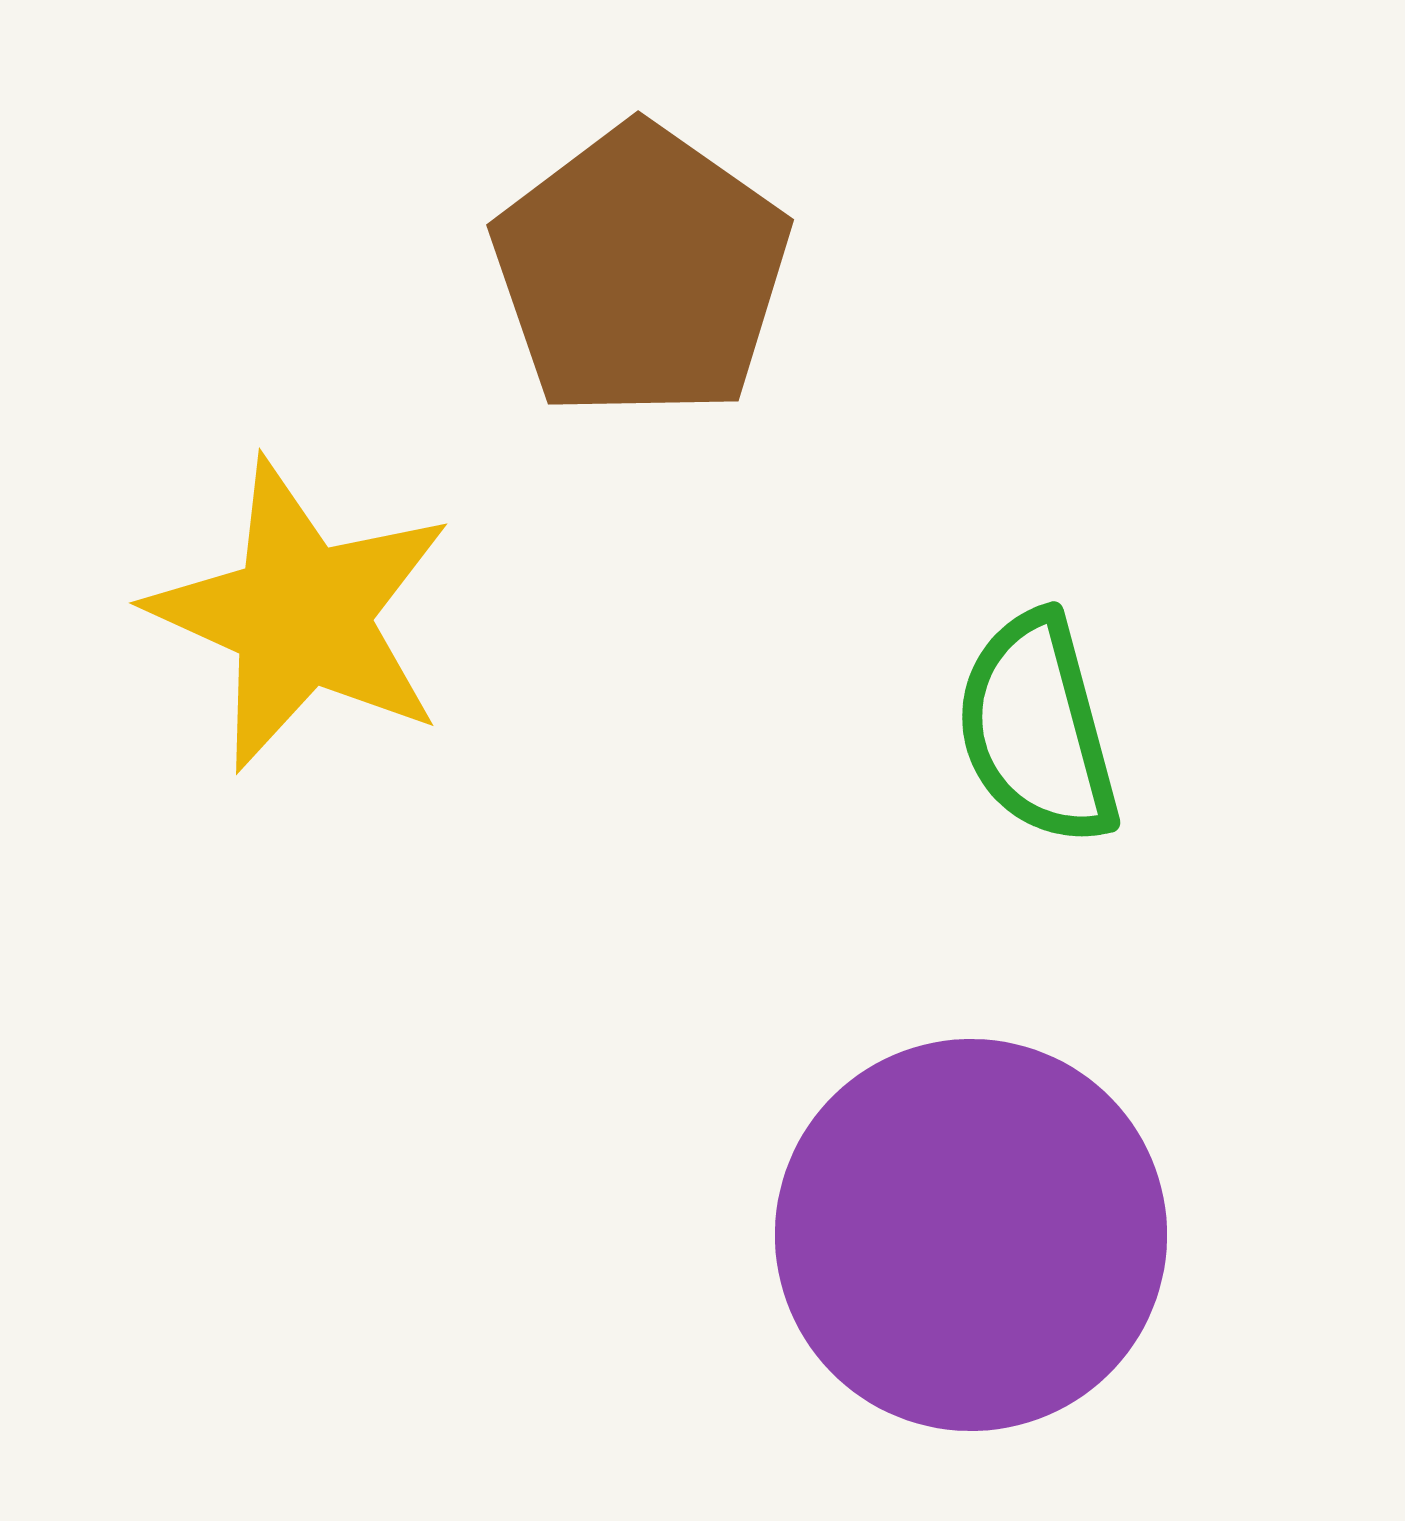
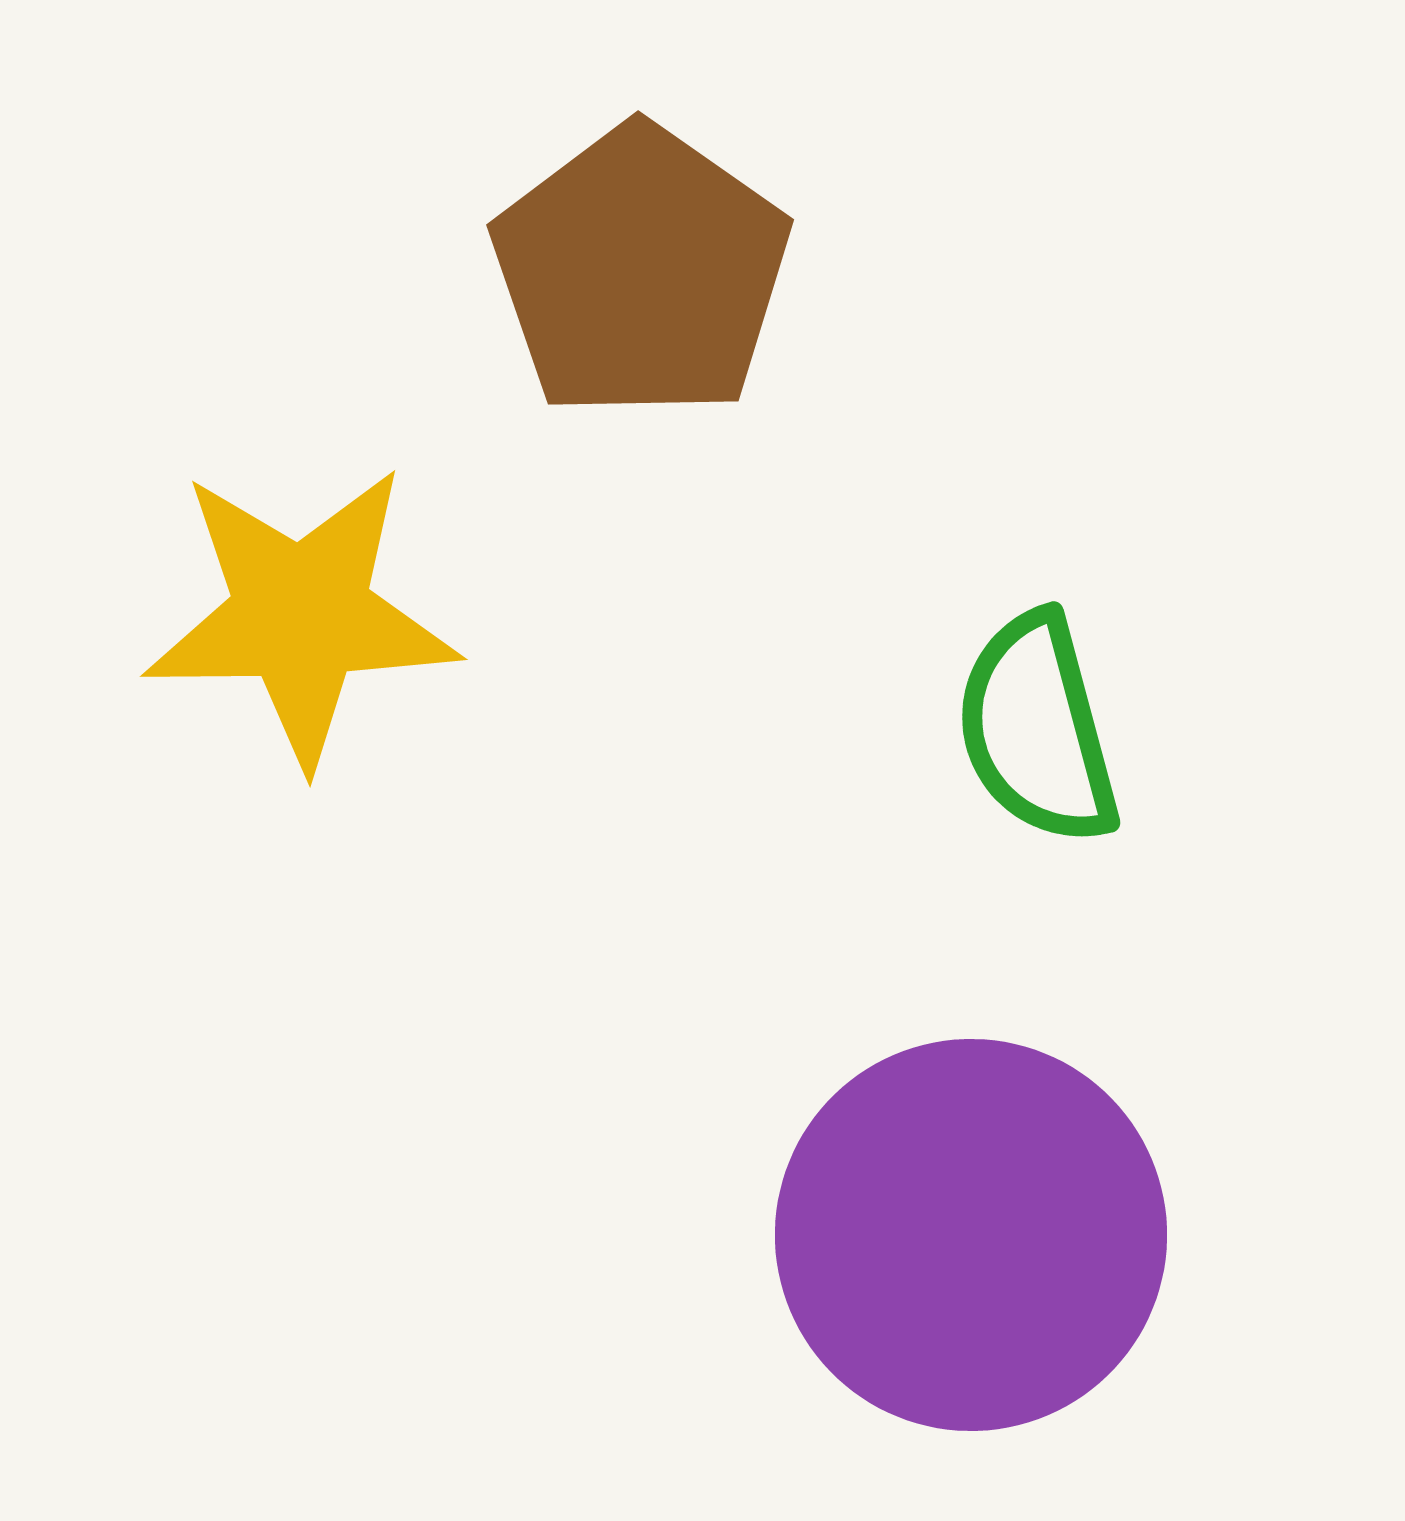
yellow star: rotated 25 degrees counterclockwise
